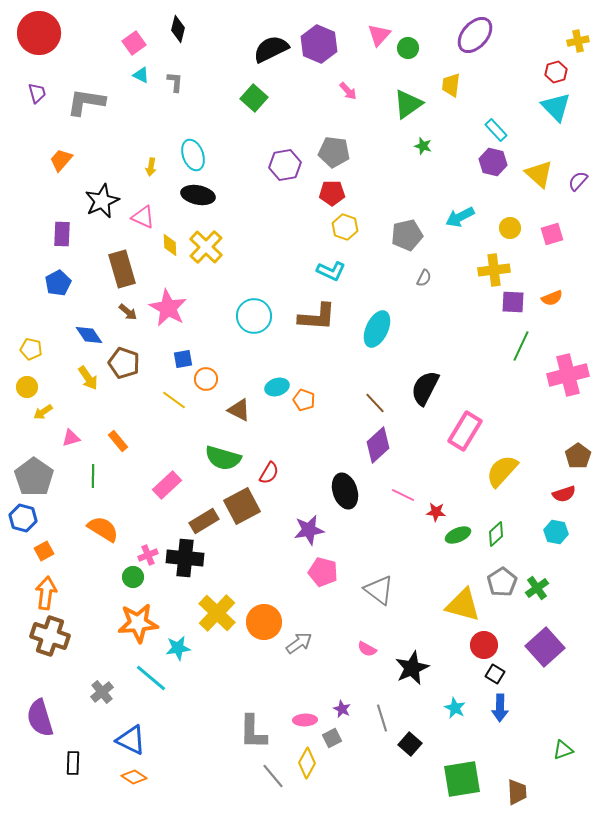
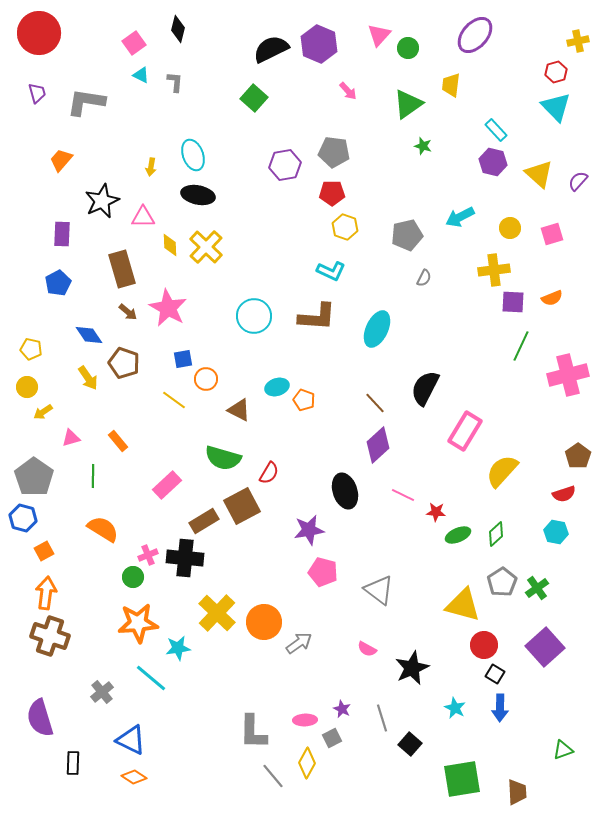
pink triangle at (143, 217): rotated 25 degrees counterclockwise
